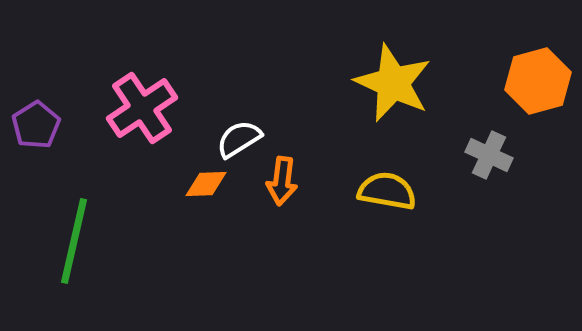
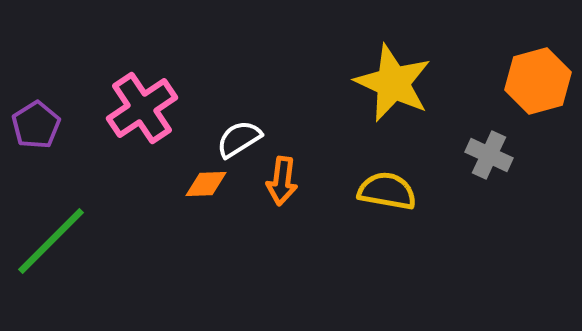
green line: moved 23 px left; rotated 32 degrees clockwise
